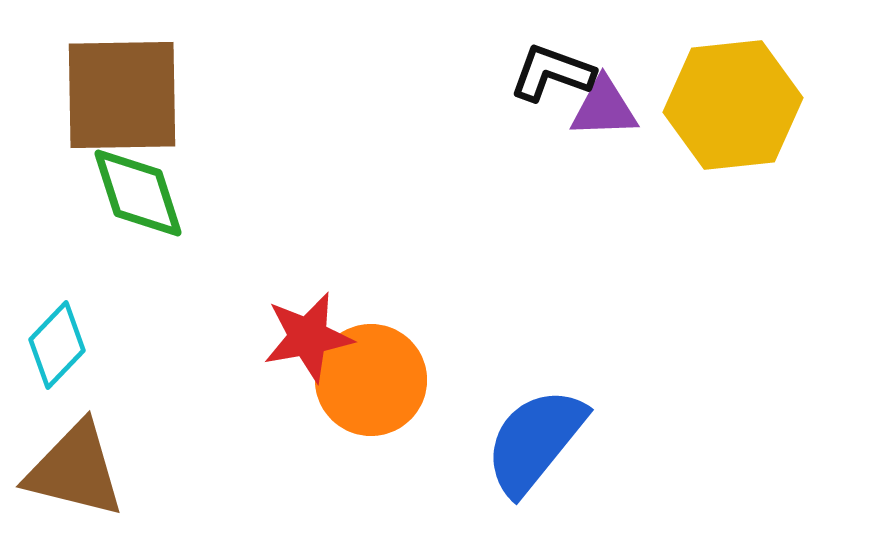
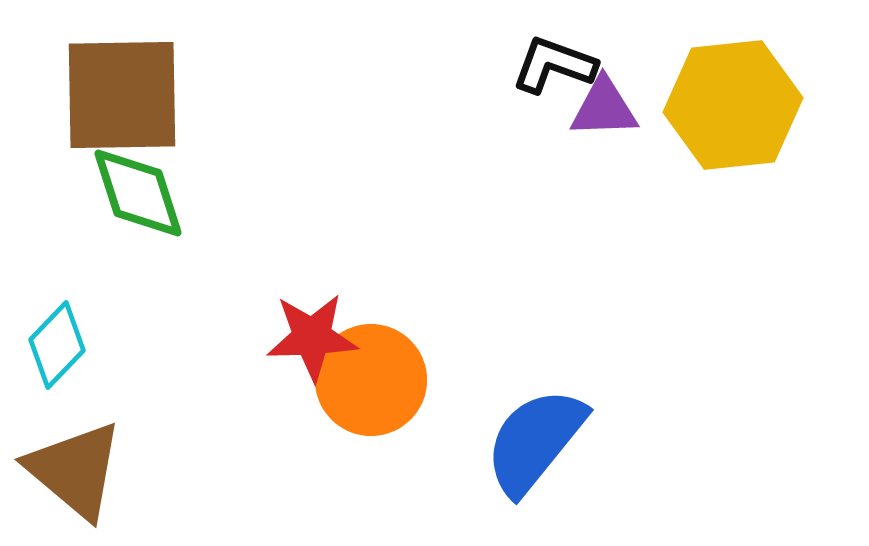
black L-shape: moved 2 px right, 8 px up
red star: moved 4 px right; rotated 8 degrees clockwise
brown triangle: rotated 26 degrees clockwise
